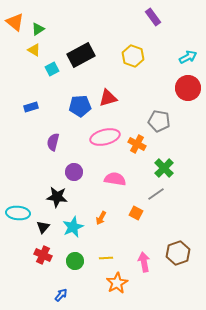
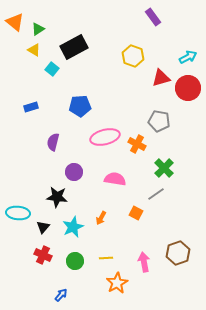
black rectangle: moved 7 px left, 8 px up
cyan square: rotated 24 degrees counterclockwise
red triangle: moved 53 px right, 20 px up
